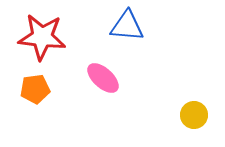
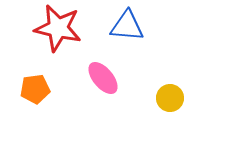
red star: moved 16 px right, 9 px up; rotated 6 degrees clockwise
pink ellipse: rotated 8 degrees clockwise
yellow circle: moved 24 px left, 17 px up
